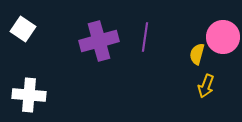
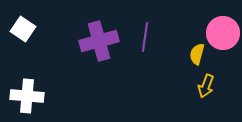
pink circle: moved 4 px up
white cross: moved 2 px left, 1 px down
